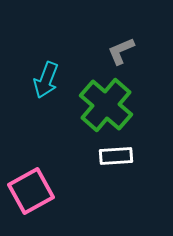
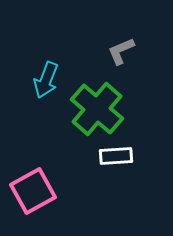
green cross: moved 9 px left, 4 px down
pink square: moved 2 px right
